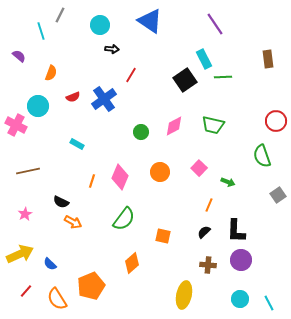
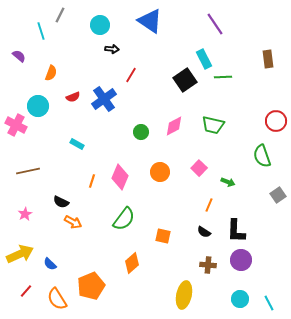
black semicircle at (204, 232): rotated 104 degrees counterclockwise
